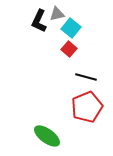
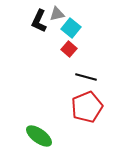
green ellipse: moved 8 px left
